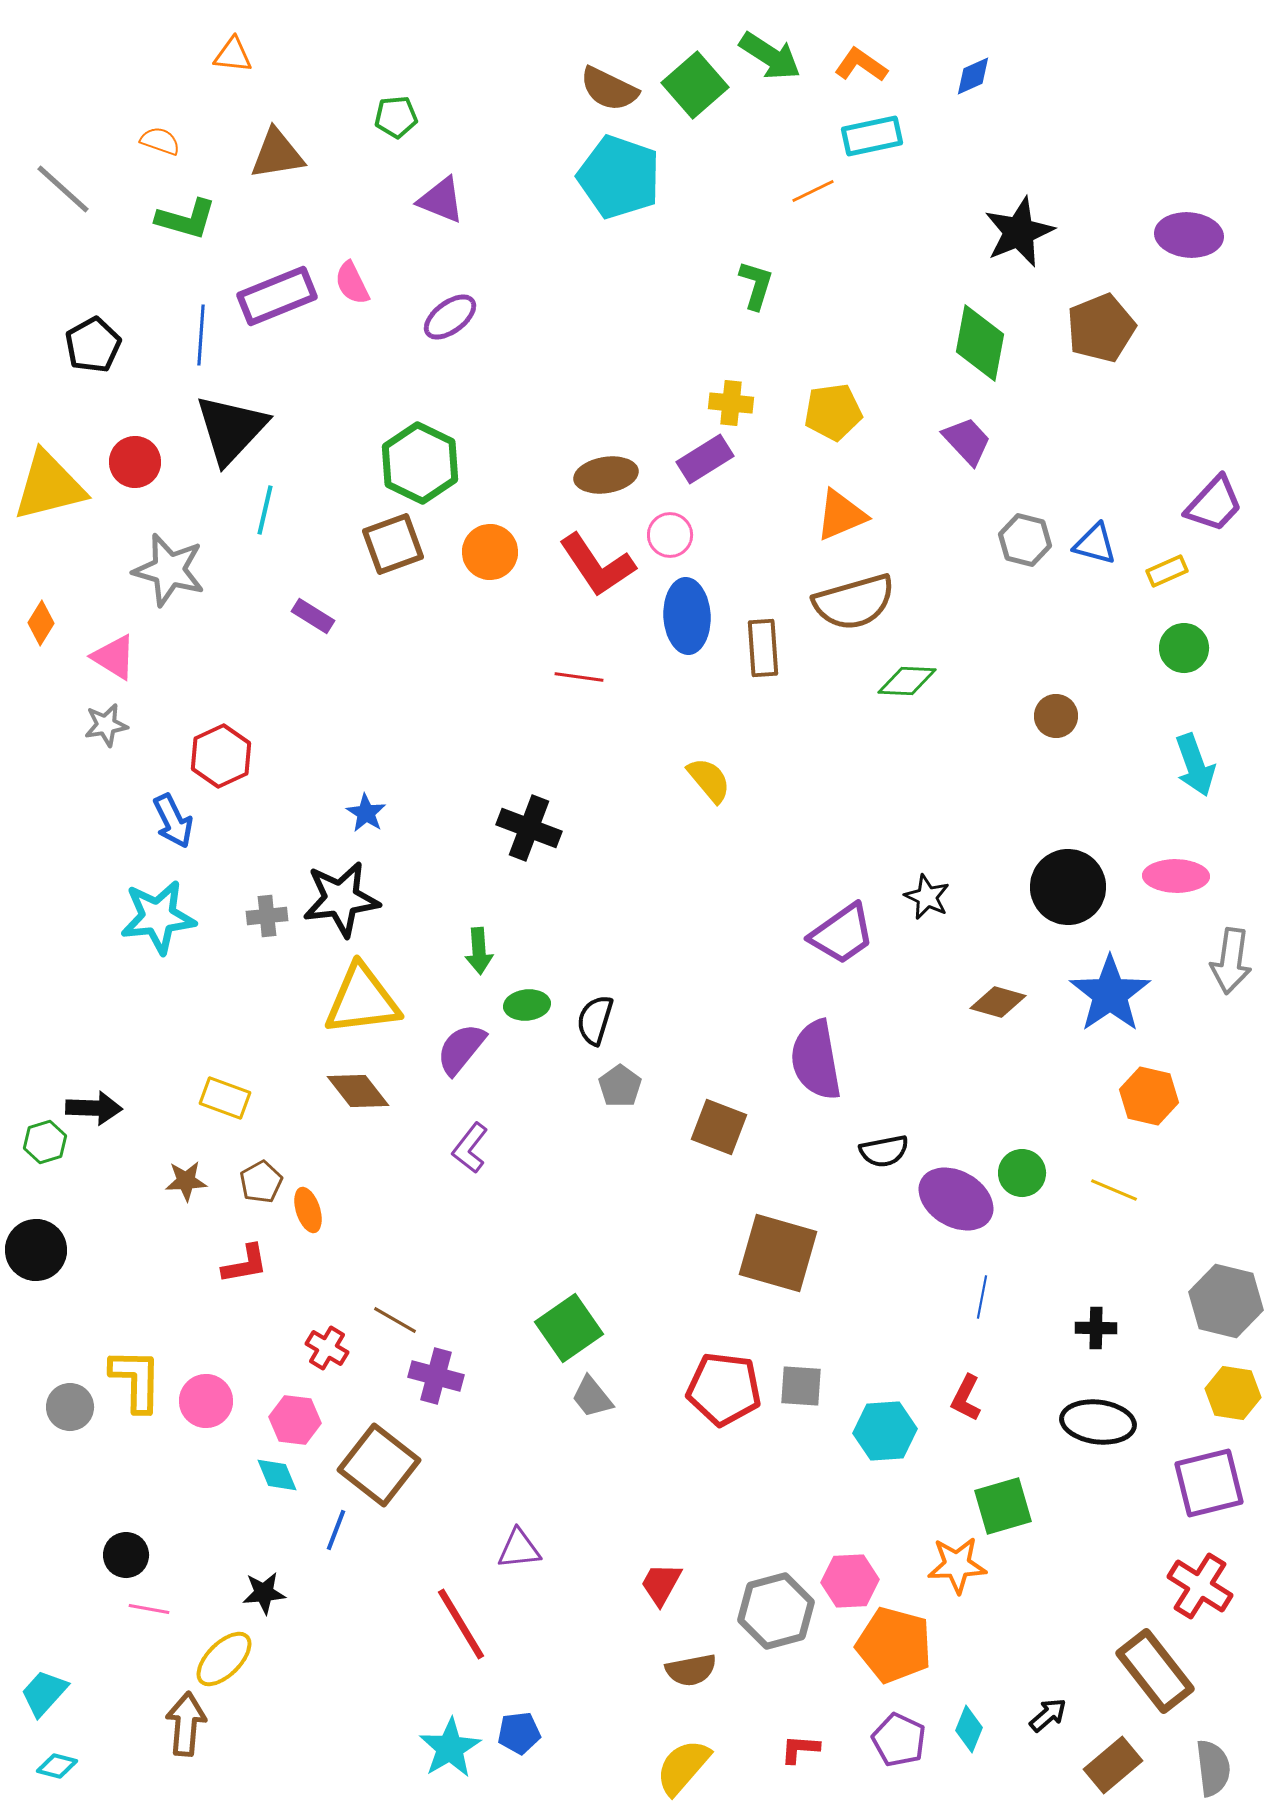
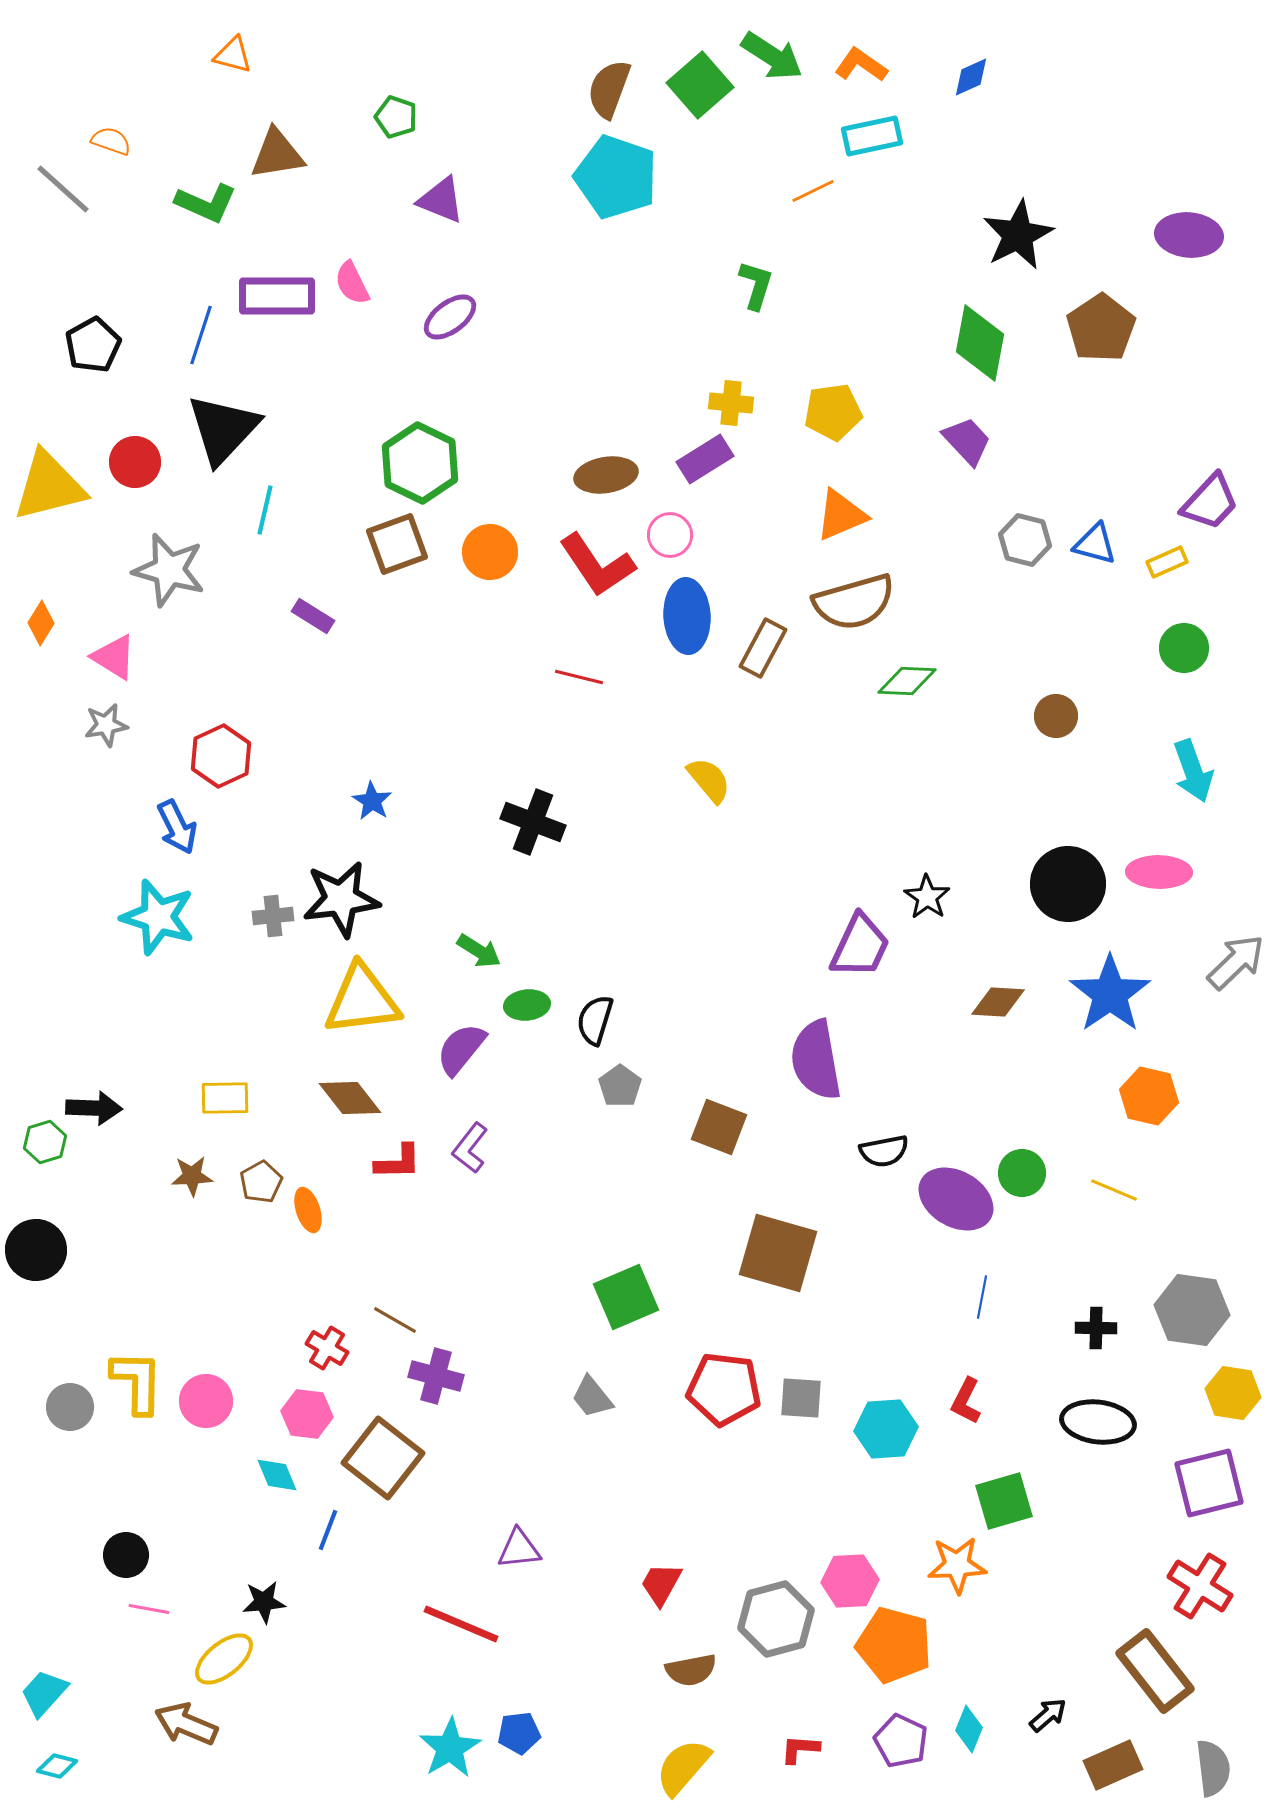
orange triangle at (233, 55): rotated 9 degrees clockwise
green arrow at (770, 56): moved 2 px right
blue diamond at (973, 76): moved 2 px left, 1 px down
green square at (695, 85): moved 5 px right
brown semicircle at (609, 89): rotated 84 degrees clockwise
green pentagon at (396, 117): rotated 24 degrees clockwise
orange semicircle at (160, 141): moved 49 px left
cyan pentagon at (619, 177): moved 3 px left
green L-shape at (186, 219): moved 20 px right, 16 px up; rotated 8 degrees clockwise
black star at (1019, 232): moved 1 px left, 3 px down; rotated 4 degrees counterclockwise
purple rectangle at (277, 296): rotated 22 degrees clockwise
brown pentagon at (1101, 328): rotated 12 degrees counterclockwise
blue line at (201, 335): rotated 14 degrees clockwise
black triangle at (231, 429): moved 8 px left
purple trapezoid at (1214, 504): moved 4 px left, 2 px up
brown square at (393, 544): moved 4 px right
yellow rectangle at (1167, 571): moved 9 px up
brown rectangle at (763, 648): rotated 32 degrees clockwise
red line at (579, 677): rotated 6 degrees clockwise
cyan arrow at (1195, 765): moved 2 px left, 6 px down
blue star at (366, 813): moved 6 px right, 12 px up
blue arrow at (173, 821): moved 4 px right, 6 px down
black cross at (529, 828): moved 4 px right, 6 px up
pink ellipse at (1176, 876): moved 17 px left, 4 px up
black circle at (1068, 887): moved 3 px up
black star at (927, 897): rotated 9 degrees clockwise
gray cross at (267, 916): moved 6 px right
cyan star at (158, 917): rotated 24 degrees clockwise
purple trapezoid at (842, 934): moved 18 px right, 12 px down; rotated 30 degrees counterclockwise
green arrow at (479, 951): rotated 54 degrees counterclockwise
gray arrow at (1231, 961): moved 5 px right, 1 px down; rotated 142 degrees counterclockwise
brown diamond at (998, 1002): rotated 12 degrees counterclockwise
brown diamond at (358, 1091): moved 8 px left, 7 px down
yellow rectangle at (225, 1098): rotated 21 degrees counterclockwise
brown star at (186, 1181): moved 6 px right, 5 px up
red L-shape at (245, 1264): moved 153 px right, 102 px up; rotated 9 degrees clockwise
gray hexagon at (1226, 1301): moved 34 px left, 9 px down; rotated 6 degrees counterclockwise
green square at (569, 1328): moved 57 px right, 31 px up; rotated 12 degrees clockwise
yellow L-shape at (136, 1380): moved 1 px right, 2 px down
gray square at (801, 1386): moved 12 px down
red L-shape at (966, 1398): moved 3 px down
pink hexagon at (295, 1420): moved 12 px right, 6 px up
cyan hexagon at (885, 1431): moved 1 px right, 2 px up
brown square at (379, 1465): moved 4 px right, 7 px up
green square at (1003, 1506): moved 1 px right, 5 px up
blue line at (336, 1530): moved 8 px left
black star at (264, 1593): moved 9 px down
gray hexagon at (776, 1611): moved 8 px down
red line at (461, 1624): rotated 36 degrees counterclockwise
yellow ellipse at (224, 1659): rotated 6 degrees clockwise
brown arrow at (186, 1724): rotated 72 degrees counterclockwise
purple pentagon at (899, 1740): moved 2 px right, 1 px down
brown rectangle at (1113, 1765): rotated 16 degrees clockwise
